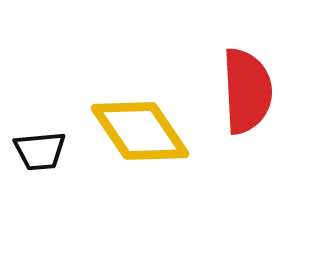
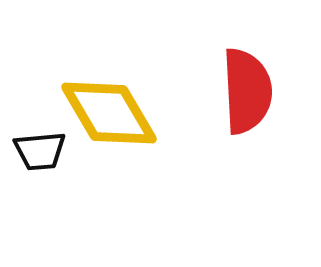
yellow diamond: moved 31 px left, 18 px up; rotated 4 degrees clockwise
